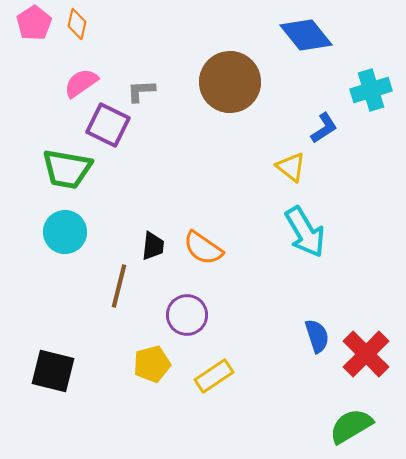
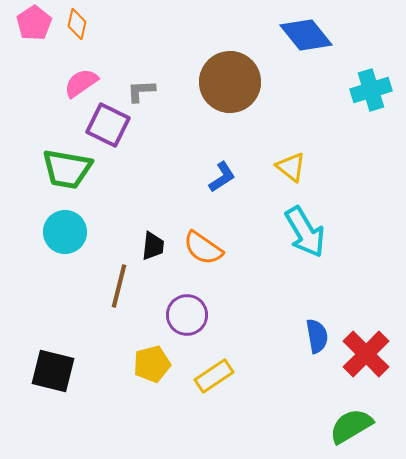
blue L-shape: moved 102 px left, 49 px down
blue semicircle: rotated 8 degrees clockwise
